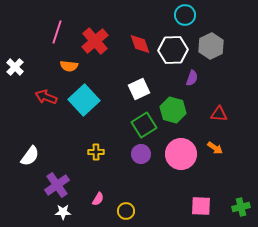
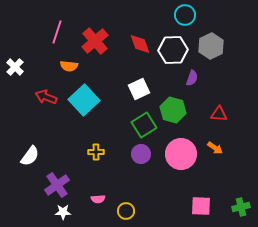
pink semicircle: rotated 56 degrees clockwise
